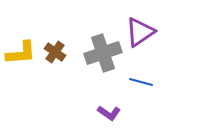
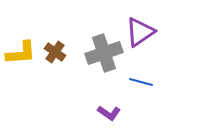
gray cross: moved 1 px right
